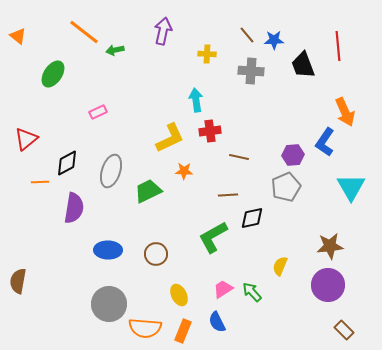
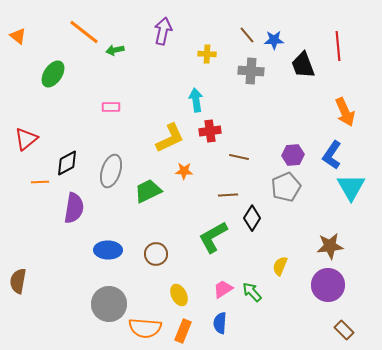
pink rectangle at (98, 112): moved 13 px right, 5 px up; rotated 24 degrees clockwise
blue L-shape at (325, 142): moved 7 px right, 13 px down
black diamond at (252, 218): rotated 45 degrees counterclockwise
blue semicircle at (217, 322): moved 3 px right, 1 px down; rotated 30 degrees clockwise
